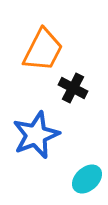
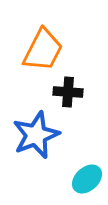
black cross: moved 5 px left, 4 px down; rotated 24 degrees counterclockwise
